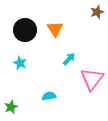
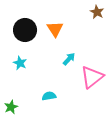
brown star: rotated 24 degrees counterclockwise
pink triangle: moved 2 px up; rotated 15 degrees clockwise
